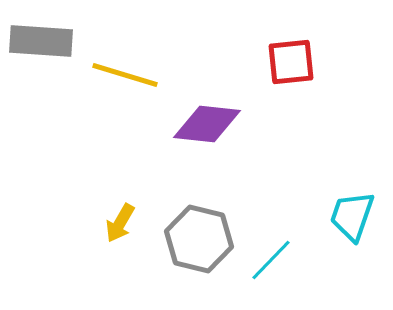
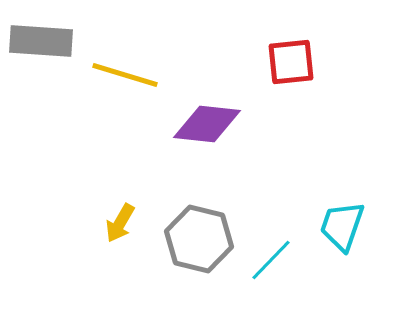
cyan trapezoid: moved 10 px left, 10 px down
